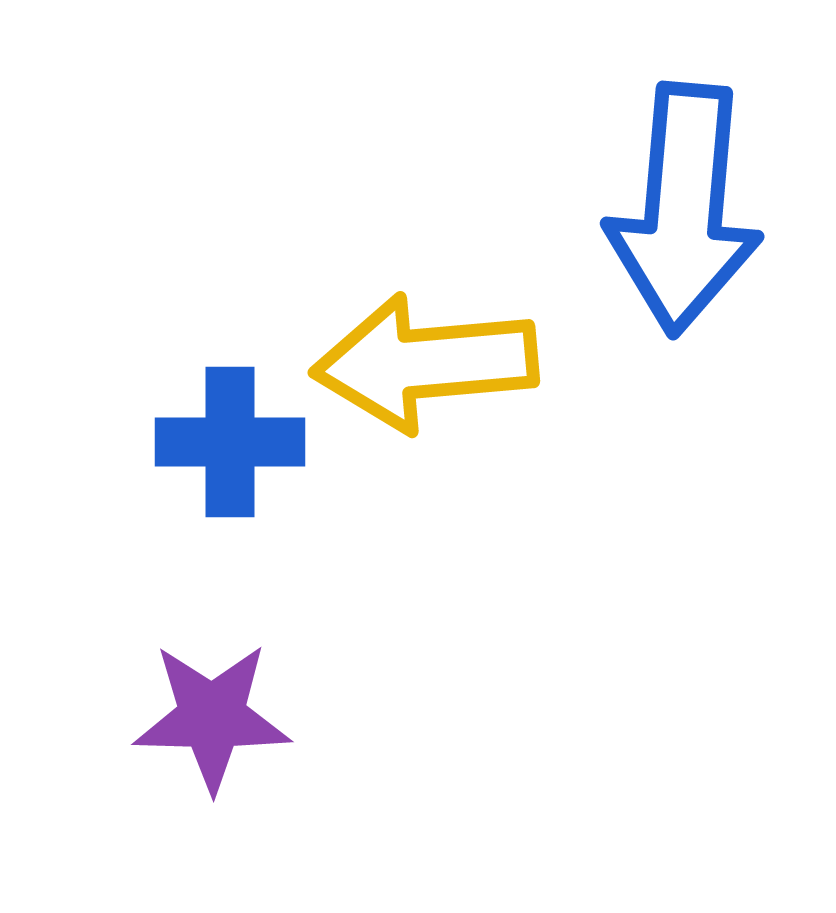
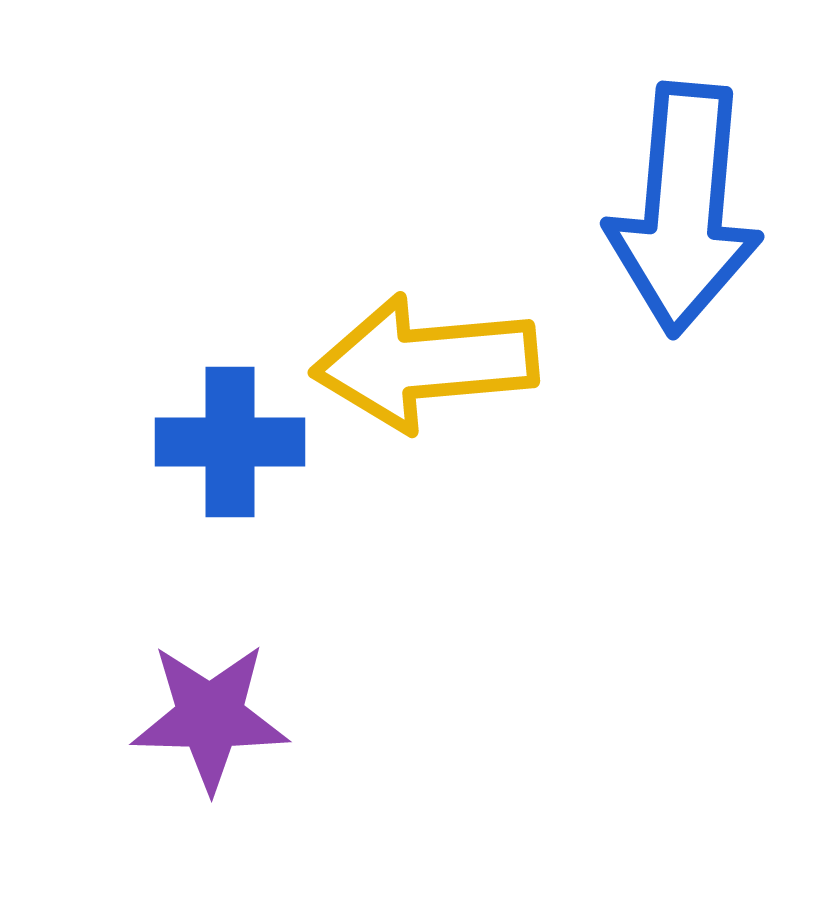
purple star: moved 2 px left
